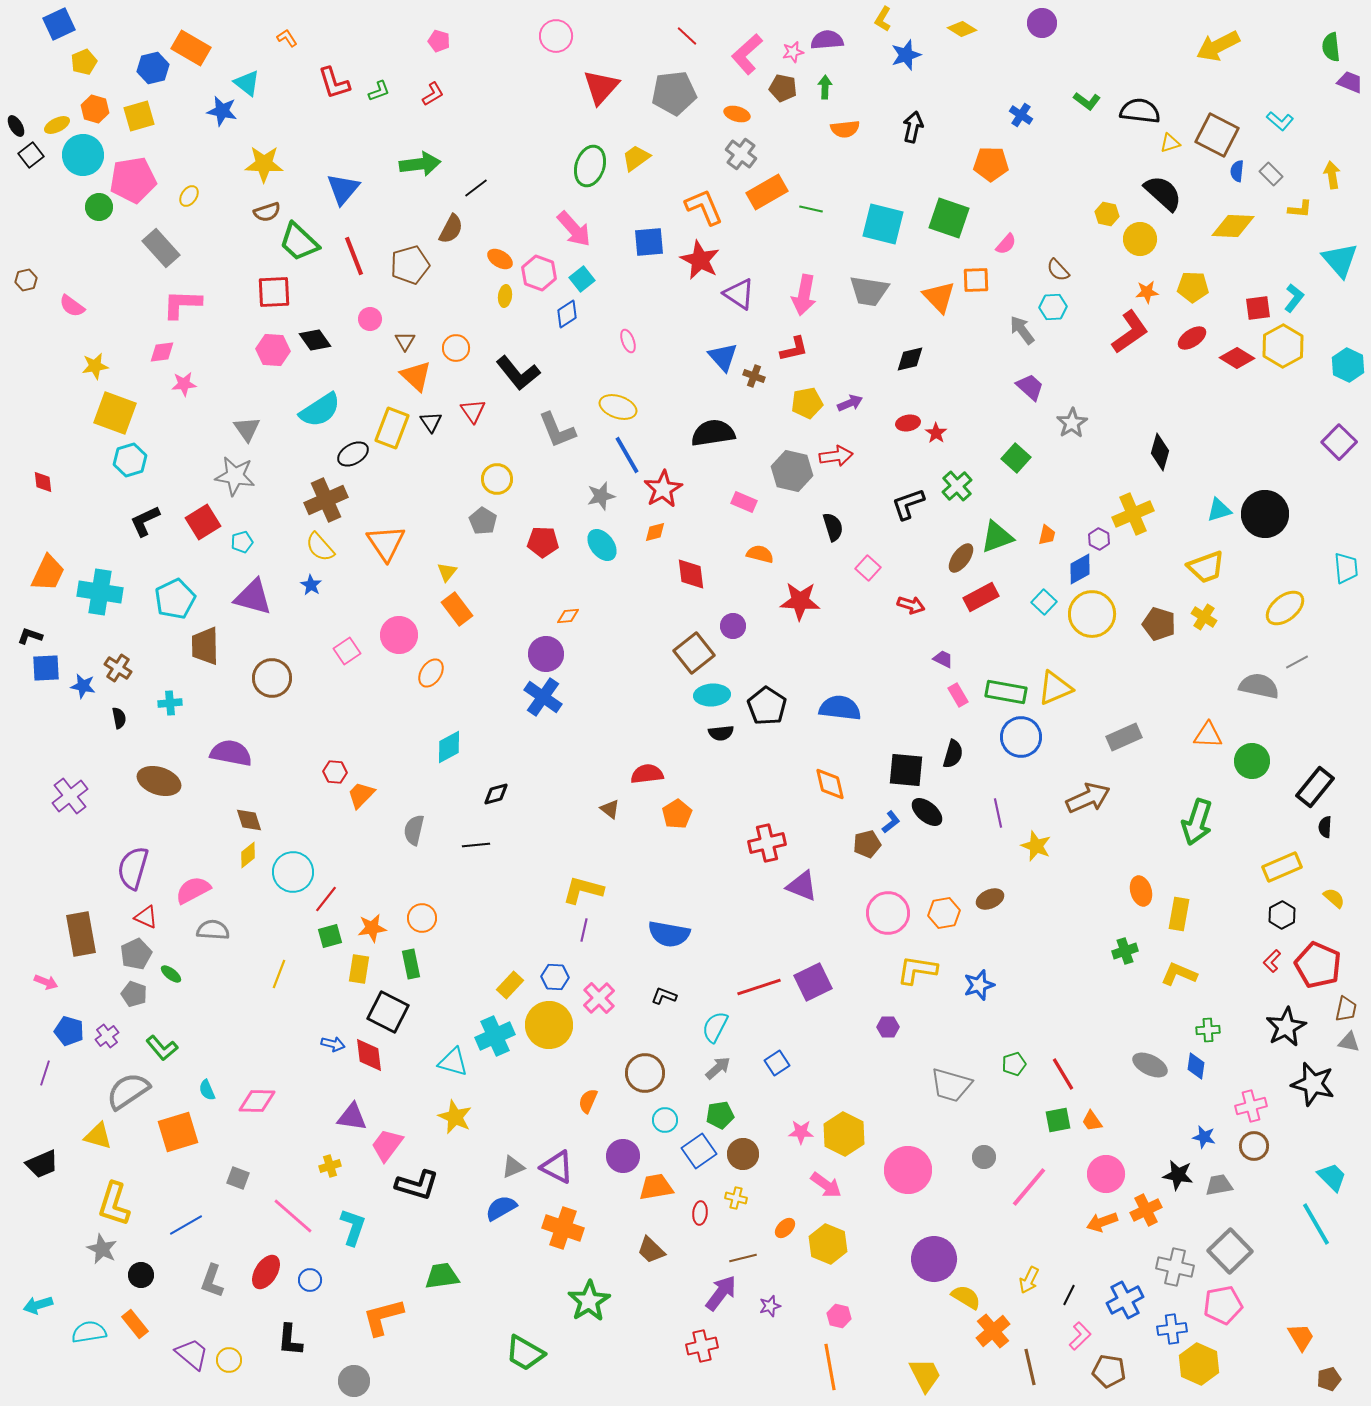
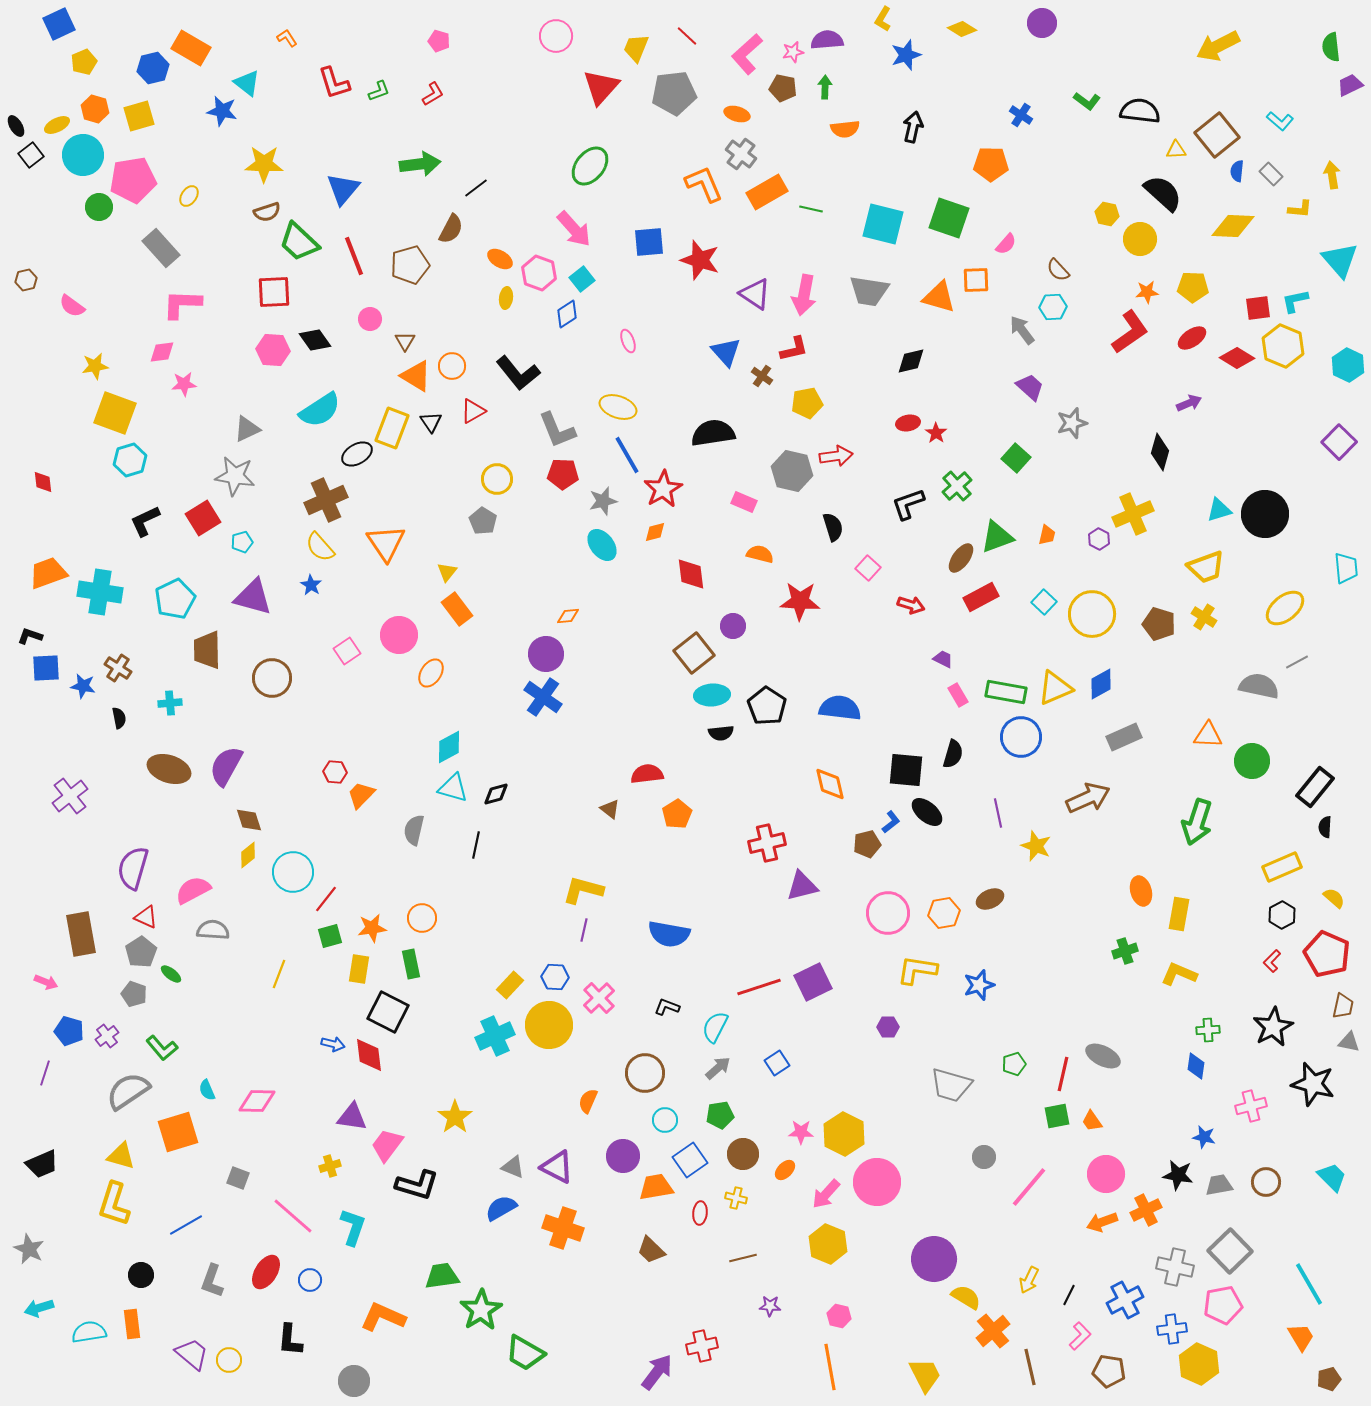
purple trapezoid at (1350, 82): moved 3 px down; rotated 48 degrees counterclockwise
brown square at (1217, 135): rotated 24 degrees clockwise
yellow triangle at (1170, 143): moved 6 px right, 7 px down; rotated 15 degrees clockwise
yellow trapezoid at (636, 158): moved 110 px up; rotated 32 degrees counterclockwise
green ellipse at (590, 166): rotated 21 degrees clockwise
orange L-shape at (704, 207): moved 23 px up
red star at (700, 260): rotated 9 degrees counterclockwise
purple triangle at (739, 294): moved 16 px right
yellow ellipse at (505, 296): moved 1 px right, 2 px down
orange triangle at (939, 297): rotated 30 degrees counterclockwise
cyan L-shape at (1294, 298): moved 1 px right, 3 px down; rotated 140 degrees counterclockwise
yellow hexagon at (1283, 346): rotated 9 degrees counterclockwise
orange circle at (456, 348): moved 4 px left, 18 px down
blue triangle at (723, 357): moved 3 px right, 5 px up
black diamond at (910, 359): moved 1 px right, 2 px down
orange triangle at (416, 376): rotated 12 degrees counterclockwise
brown cross at (754, 376): moved 8 px right; rotated 15 degrees clockwise
purple arrow at (850, 403): moved 339 px right
red triangle at (473, 411): rotated 36 degrees clockwise
gray star at (1072, 423): rotated 16 degrees clockwise
gray triangle at (247, 429): rotated 40 degrees clockwise
black ellipse at (353, 454): moved 4 px right
gray star at (601, 496): moved 2 px right, 5 px down
red square at (203, 522): moved 4 px up
red pentagon at (543, 542): moved 20 px right, 68 px up
blue diamond at (1080, 569): moved 21 px right, 115 px down
orange trapezoid at (48, 573): rotated 135 degrees counterclockwise
brown trapezoid at (205, 646): moved 2 px right, 4 px down
purple semicircle at (231, 753): moved 5 px left, 13 px down; rotated 72 degrees counterclockwise
brown ellipse at (159, 781): moved 10 px right, 12 px up
black line at (476, 845): rotated 72 degrees counterclockwise
purple triangle at (802, 886): rotated 36 degrees counterclockwise
gray pentagon at (136, 954): moved 5 px right, 2 px up; rotated 8 degrees counterclockwise
red pentagon at (1318, 965): moved 9 px right, 11 px up
black L-shape at (664, 996): moved 3 px right, 11 px down
brown trapezoid at (1346, 1009): moved 3 px left, 3 px up
black star at (1286, 1027): moved 13 px left
cyan triangle at (453, 1062): moved 274 px up
gray ellipse at (1150, 1065): moved 47 px left, 9 px up
red line at (1063, 1074): rotated 44 degrees clockwise
yellow star at (455, 1117): rotated 12 degrees clockwise
green square at (1058, 1120): moved 1 px left, 4 px up
yellow triangle at (98, 1136): moved 23 px right, 20 px down
brown circle at (1254, 1146): moved 12 px right, 36 px down
blue square at (699, 1151): moved 9 px left, 9 px down
gray triangle at (513, 1167): rotated 45 degrees clockwise
pink circle at (908, 1170): moved 31 px left, 12 px down
pink arrow at (826, 1185): moved 9 px down; rotated 96 degrees clockwise
cyan line at (1316, 1224): moved 7 px left, 60 px down
orange ellipse at (785, 1228): moved 58 px up
gray star at (102, 1249): moved 73 px left
purple arrow at (721, 1293): moved 64 px left, 79 px down
green star at (589, 1301): moved 108 px left, 9 px down
cyan arrow at (38, 1305): moved 1 px right, 3 px down
purple star at (770, 1306): rotated 20 degrees clockwise
orange L-shape at (383, 1317): rotated 39 degrees clockwise
orange rectangle at (135, 1324): moved 3 px left; rotated 32 degrees clockwise
